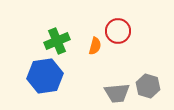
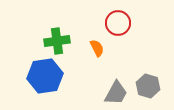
red circle: moved 8 px up
green cross: rotated 15 degrees clockwise
orange semicircle: moved 2 px right, 2 px down; rotated 42 degrees counterclockwise
gray trapezoid: moved 1 px left; rotated 56 degrees counterclockwise
